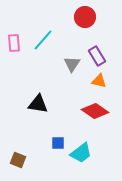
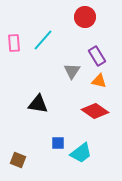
gray triangle: moved 7 px down
